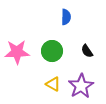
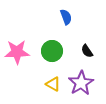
blue semicircle: rotated 21 degrees counterclockwise
purple star: moved 3 px up
